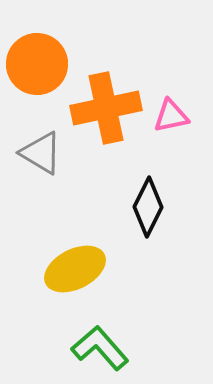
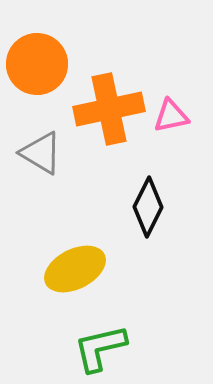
orange cross: moved 3 px right, 1 px down
green L-shape: rotated 62 degrees counterclockwise
